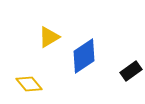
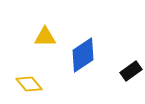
yellow triangle: moved 4 px left; rotated 30 degrees clockwise
blue diamond: moved 1 px left, 1 px up
